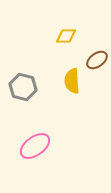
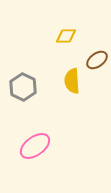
gray hexagon: rotated 12 degrees clockwise
